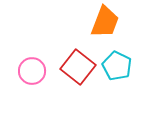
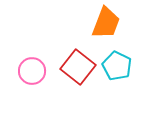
orange trapezoid: moved 1 px right, 1 px down
